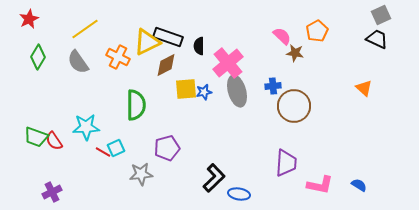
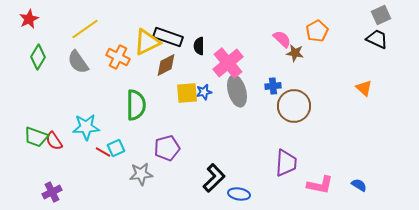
pink semicircle: moved 3 px down
yellow square: moved 1 px right, 4 px down
